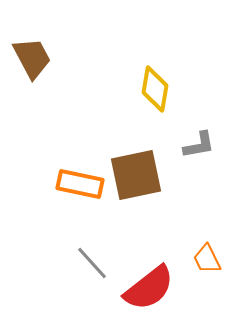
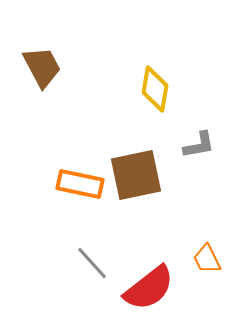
brown trapezoid: moved 10 px right, 9 px down
